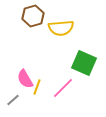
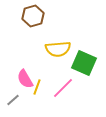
yellow semicircle: moved 3 px left, 21 px down
